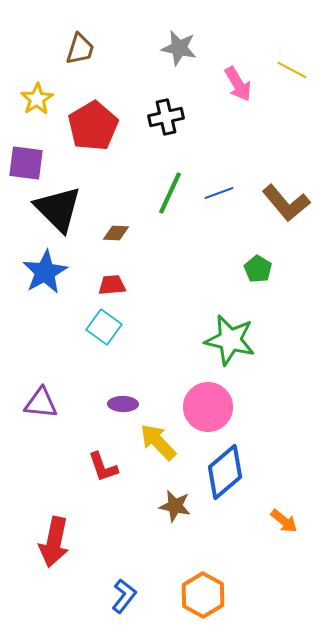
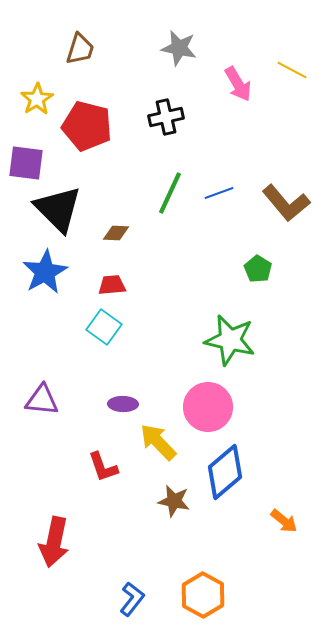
red pentagon: moved 6 px left; rotated 27 degrees counterclockwise
purple triangle: moved 1 px right, 3 px up
brown star: moved 1 px left, 5 px up
blue L-shape: moved 8 px right, 3 px down
